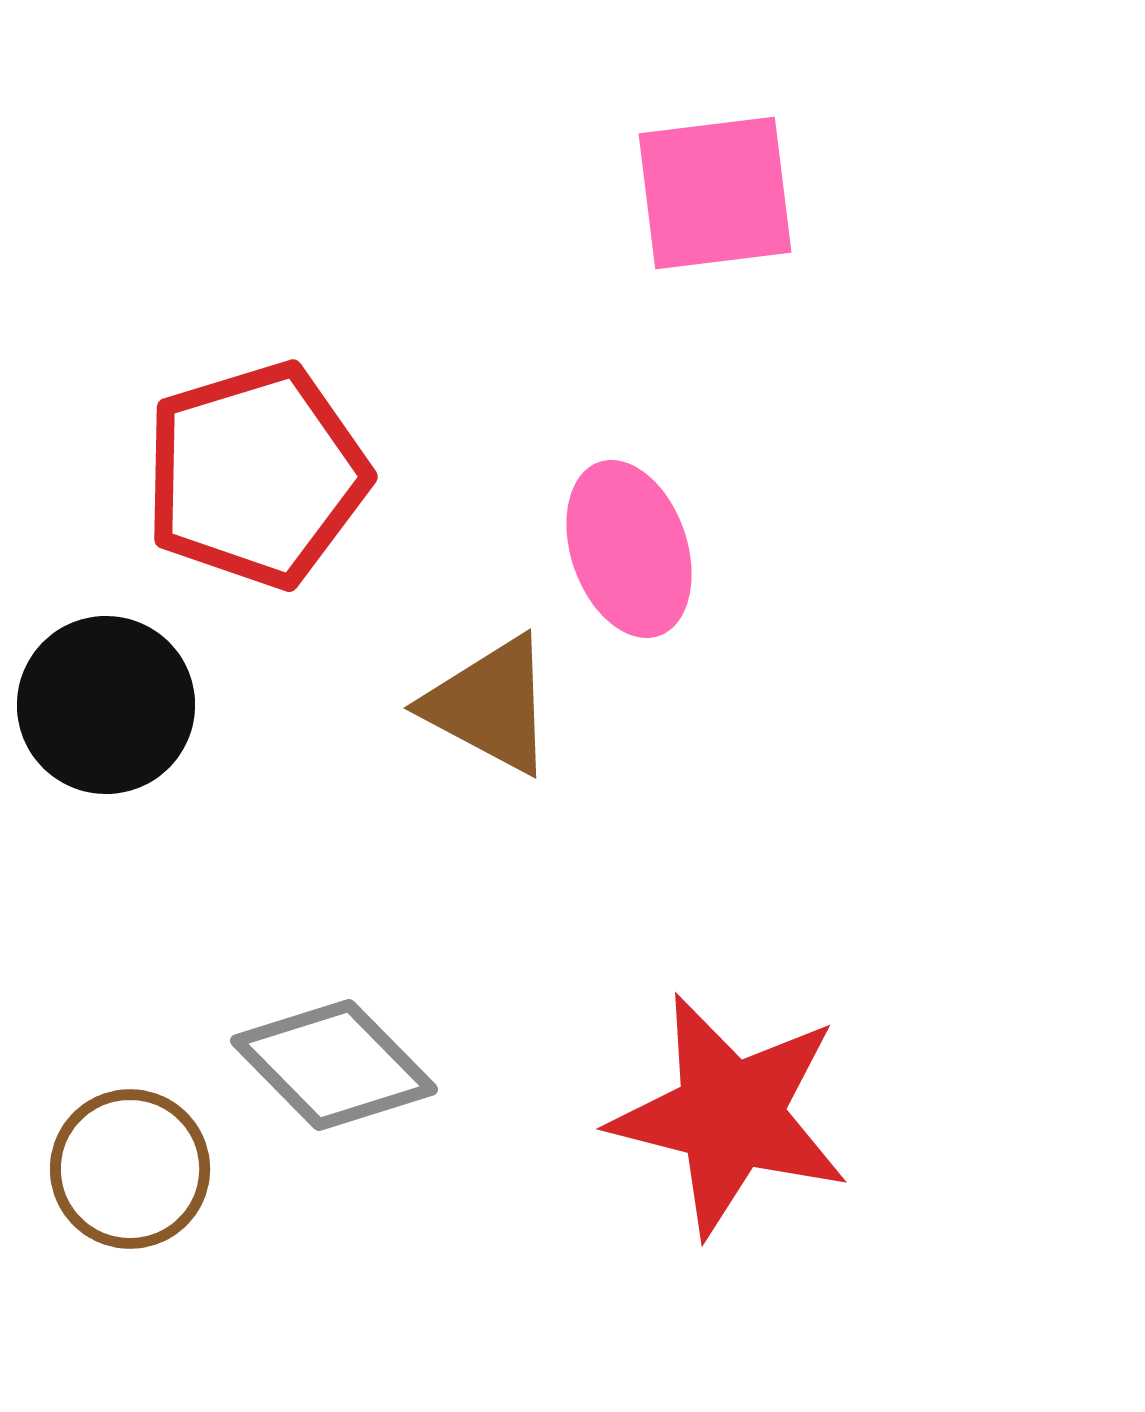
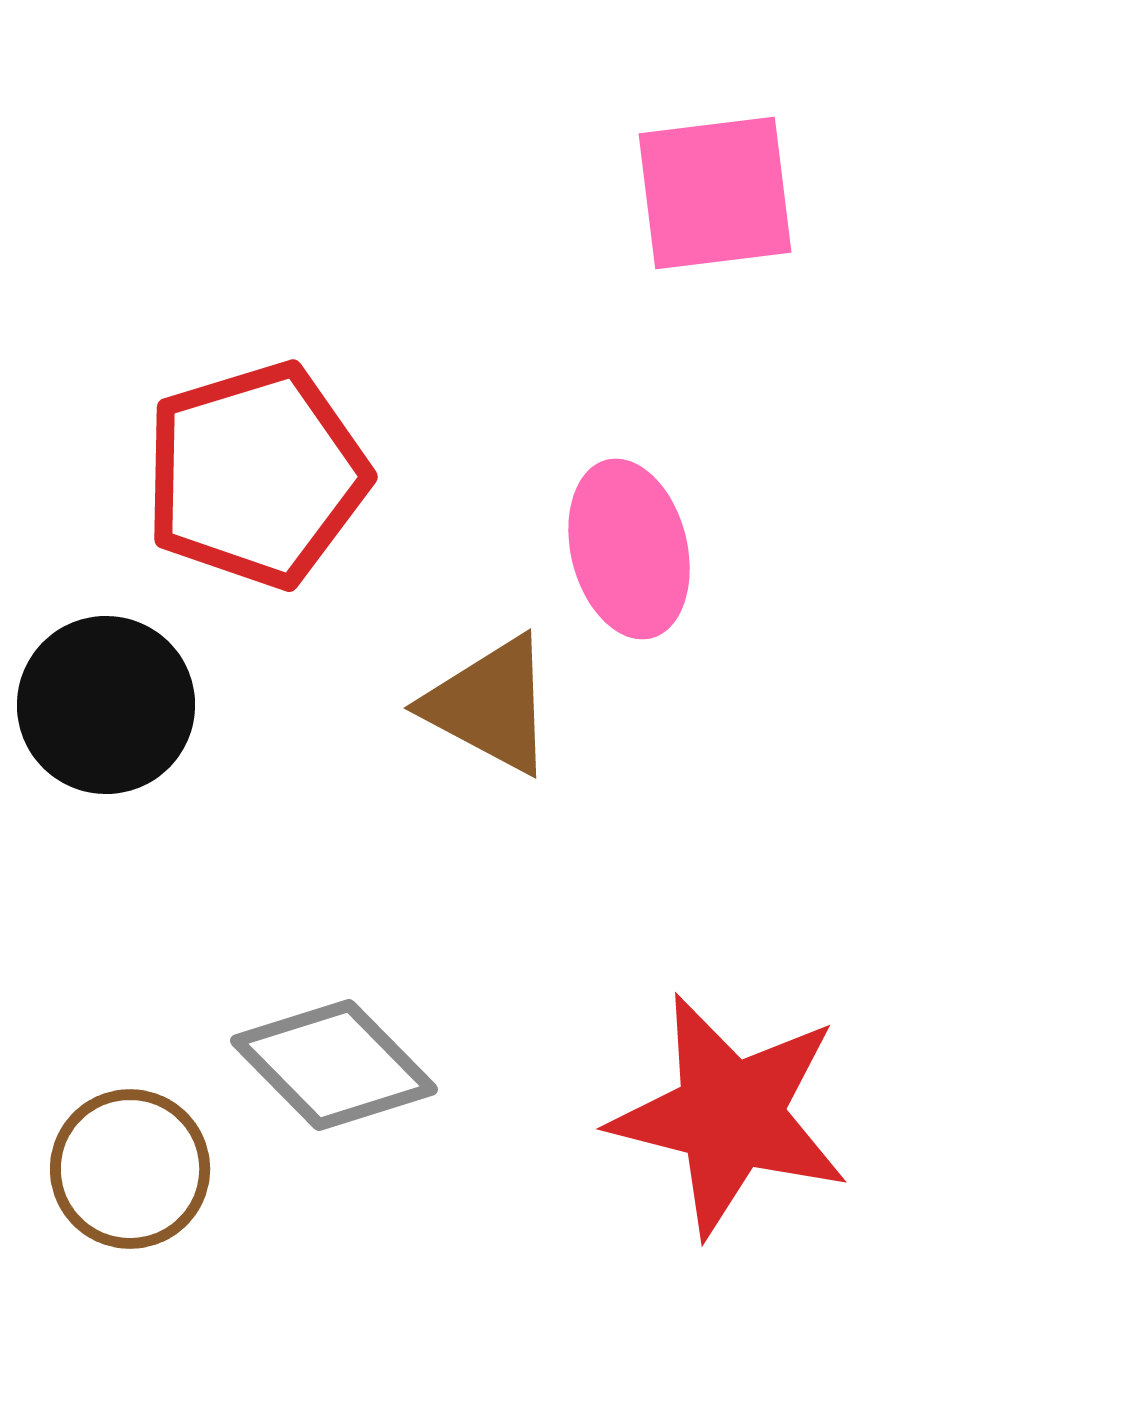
pink ellipse: rotated 5 degrees clockwise
